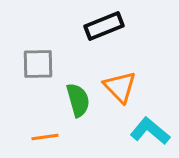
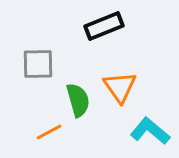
orange triangle: rotated 9 degrees clockwise
orange line: moved 4 px right, 5 px up; rotated 20 degrees counterclockwise
